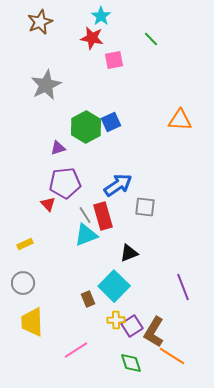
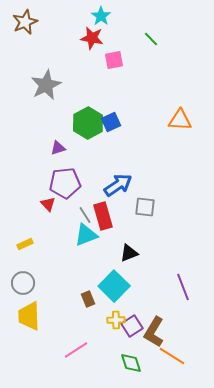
brown star: moved 15 px left
green hexagon: moved 2 px right, 4 px up
yellow trapezoid: moved 3 px left, 6 px up
